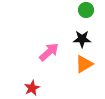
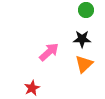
orange triangle: rotated 12 degrees counterclockwise
